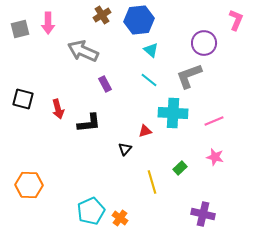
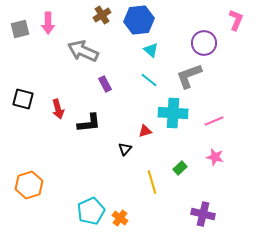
orange hexagon: rotated 20 degrees counterclockwise
